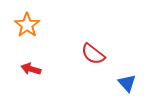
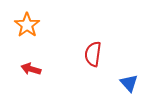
red semicircle: rotated 60 degrees clockwise
blue triangle: moved 2 px right
